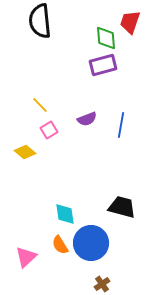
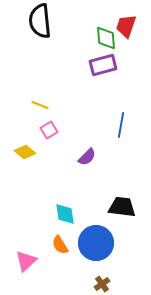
red trapezoid: moved 4 px left, 4 px down
yellow line: rotated 24 degrees counterclockwise
purple semicircle: moved 38 px down; rotated 24 degrees counterclockwise
black trapezoid: rotated 8 degrees counterclockwise
blue circle: moved 5 px right
pink triangle: moved 4 px down
